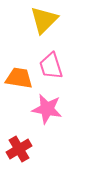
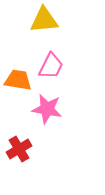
yellow triangle: rotated 40 degrees clockwise
pink trapezoid: rotated 136 degrees counterclockwise
orange trapezoid: moved 1 px left, 2 px down
